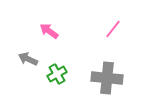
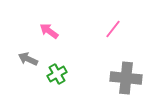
gray cross: moved 19 px right
